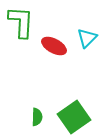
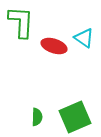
cyan triangle: moved 3 px left; rotated 40 degrees counterclockwise
red ellipse: rotated 10 degrees counterclockwise
green square: moved 1 px right; rotated 12 degrees clockwise
